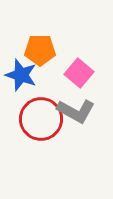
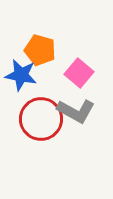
orange pentagon: rotated 16 degrees clockwise
blue star: rotated 8 degrees counterclockwise
